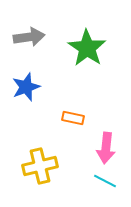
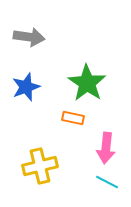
gray arrow: rotated 16 degrees clockwise
green star: moved 35 px down
cyan line: moved 2 px right, 1 px down
